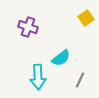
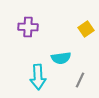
yellow square: moved 11 px down
purple cross: rotated 18 degrees counterclockwise
cyan semicircle: rotated 30 degrees clockwise
